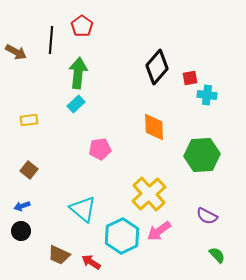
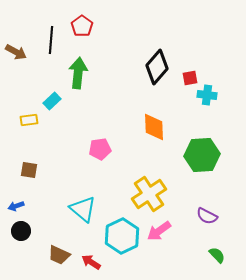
cyan rectangle: moved 24 px left, 3 px up
brown square: rotated 30 degrees counterclockwise
yellow cross: rotated 8 degrees clockwise
blue arrow: moved 6 px left
